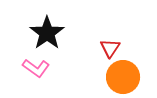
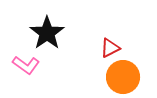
red triangle: rotated 30 degrees clockwise
pink L-shape: moved 10 px left, 3 px up
